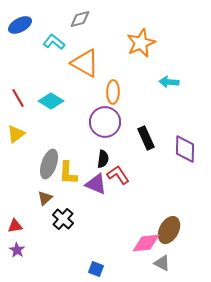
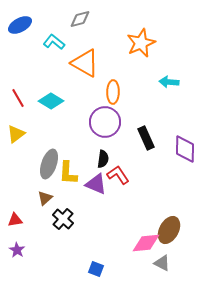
red triangle: moved 6 px up
